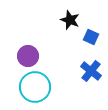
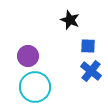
blue square: moved 3 px left, 9 px down; rotated 21 degrees counterclockwise
